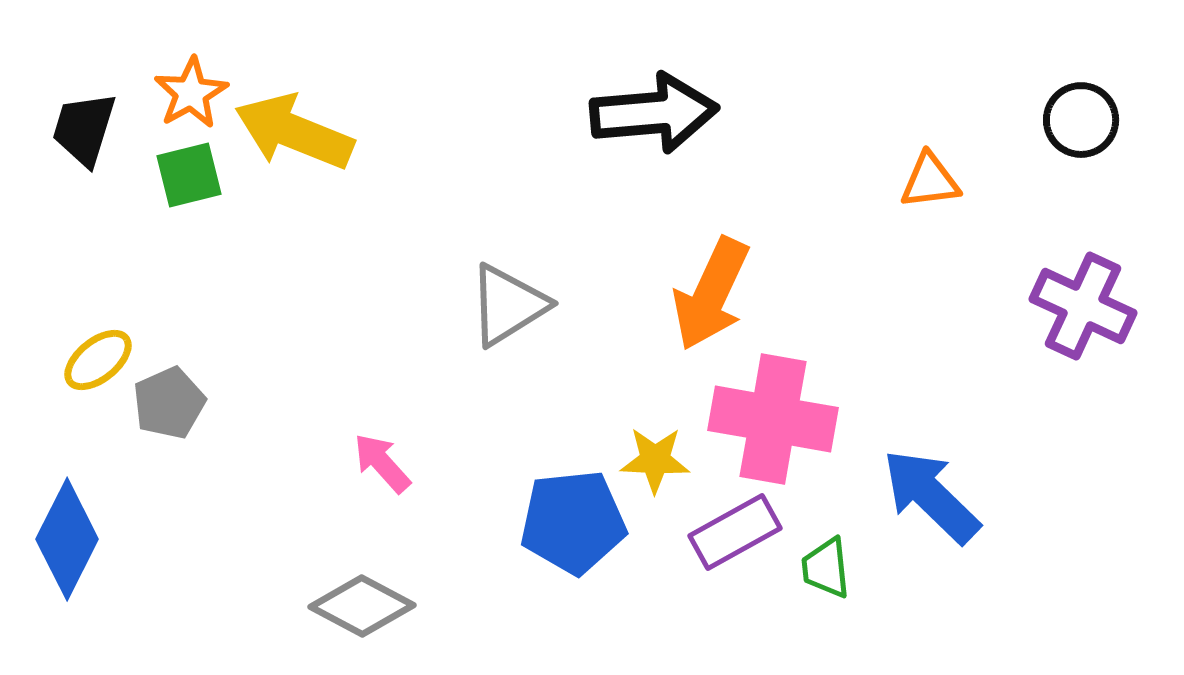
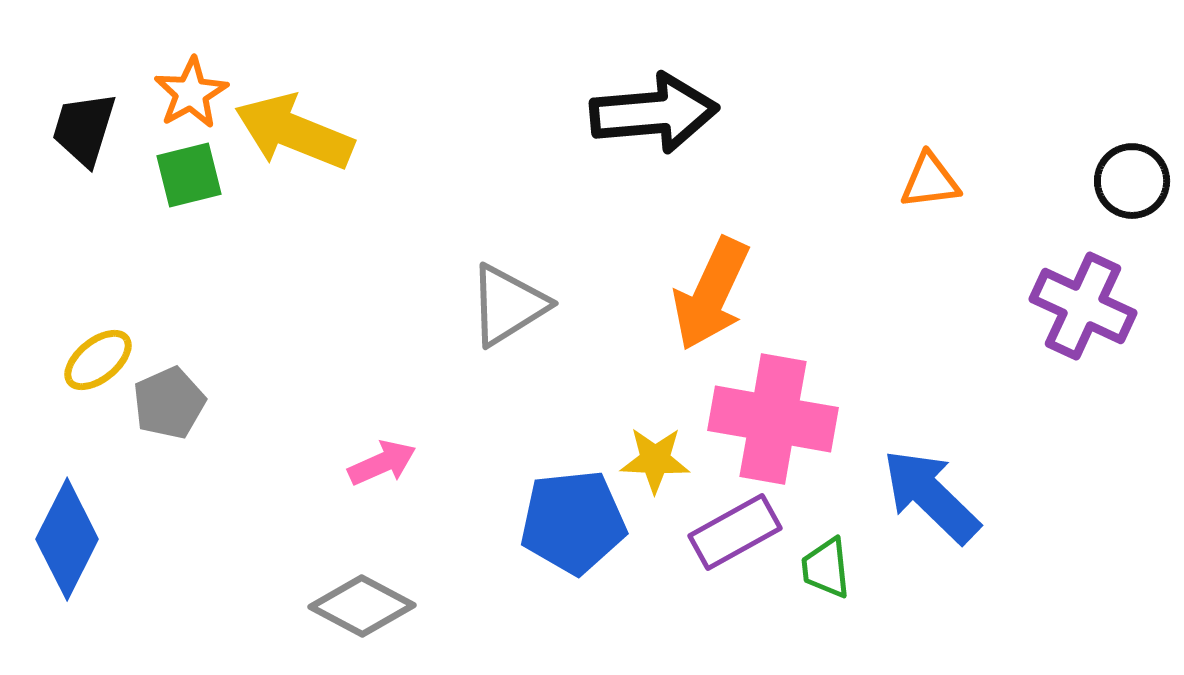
black circle: moved 51 px right, 61 px down
pink arrow: rotated 108 degrees clockwise
